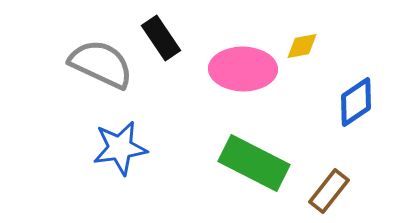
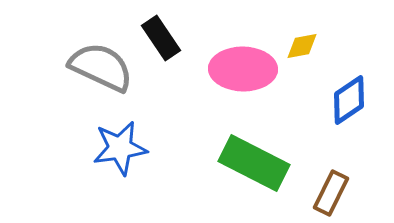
gray semicircle: moved 3 px down
blue diamond: moved 7 px left, 2 px up
brown rectangle: moved 2 px right, 2 px down; rotated 12 degrees counterclockwise
